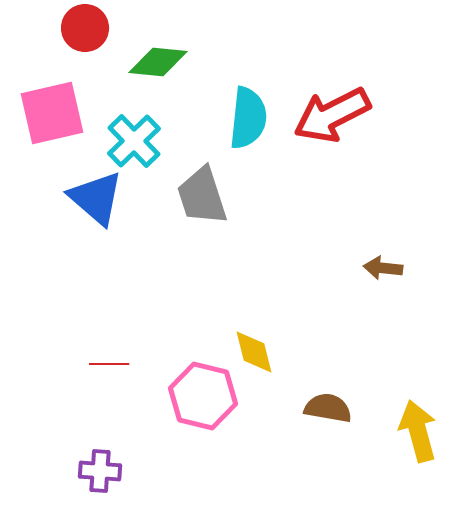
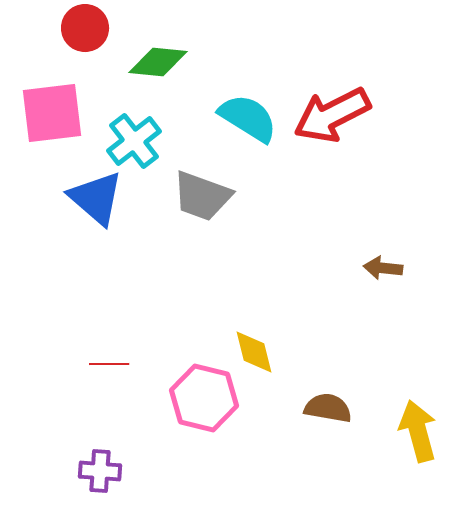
pink square: rotated 6 degrees clockwise
cyan semicircle: rotated 64 degrees counterclockwise
cyan cross: rotated 6 degrees clockwise
gray trapezoid: rotated 52 degrees counterclockwise
pink hexagon: moved 1 px right, 2 px down
